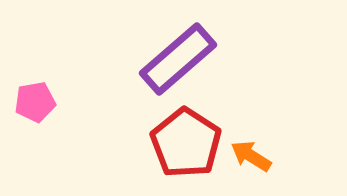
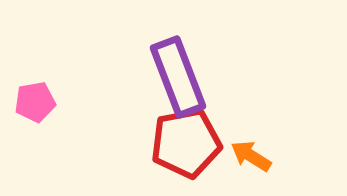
purple rectangle: moved 18 px down; rotated 70 degrees counterclockwise
red pentagon: rotated 28 degrees clockwise
